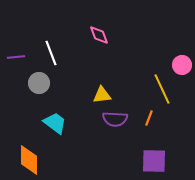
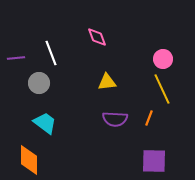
pink diamond: moved 2 px left, 2 px down
purple line: moved 1 px down
pink circle: moved 19 px left, 6 px up
yellow triangle: moved 5 px right, 13 px up
cyan trapezoid: moved 10 px left
